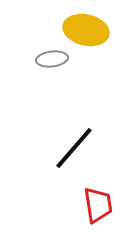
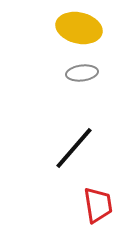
yellow ellipse: moved 7 px left, 2 px up
gray ellipse: moved 30 px right, 14 px down
